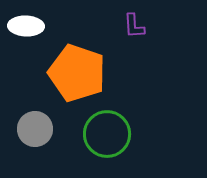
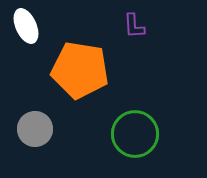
white ellipse: rotated 64 degrees clockwise
orange pentagon: moved 3 px right, 3 px up; rotated 10 degrees counterclockwise
green circle: moved 28 px right
